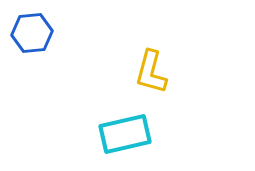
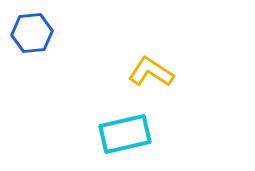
yellow L-shape: rotated 108 degrees clockwise
